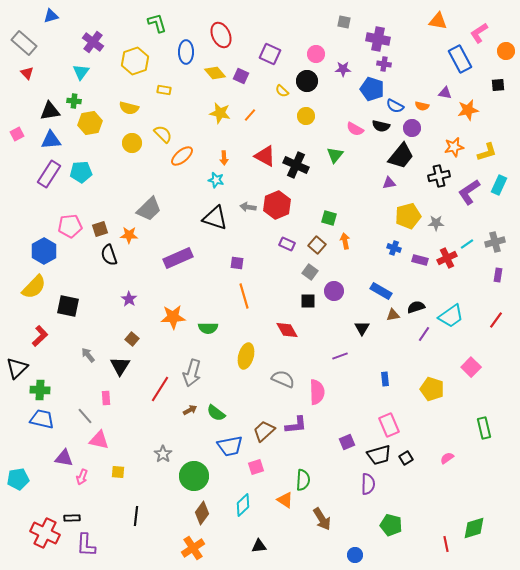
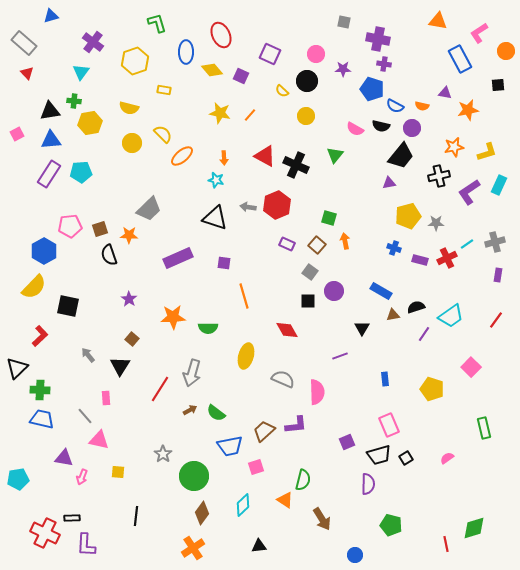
yellow diamond at (215, 73): moved 3 px left, 3 px up
purple square at (237, 263): moved 13 px left
green semicircle at (303, 480): rotated 10 degrees clockwise
